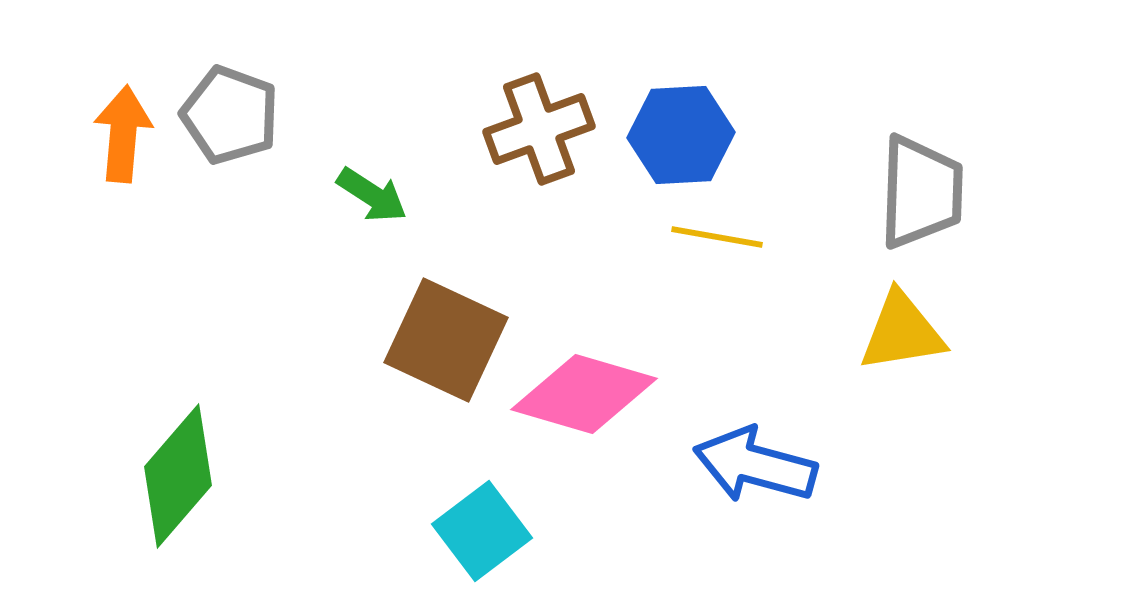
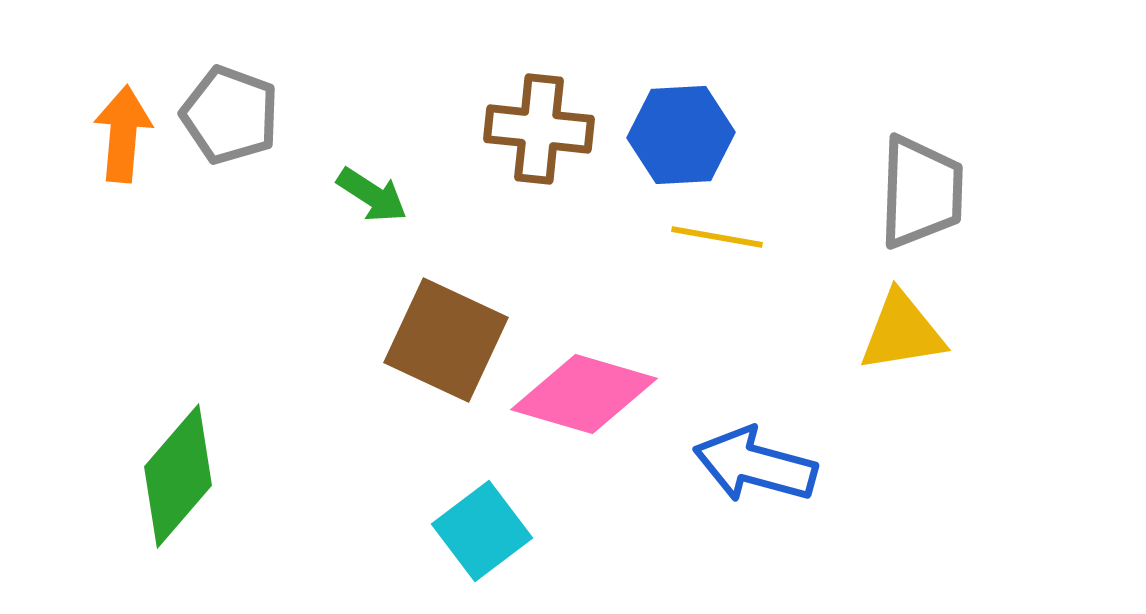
brown cross: rotated 26 degrees clockwise
